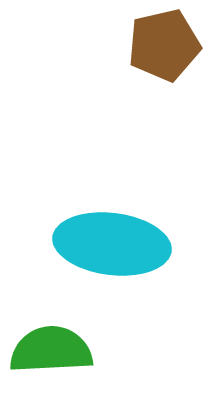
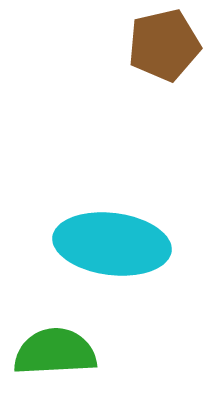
green semicircle: moved 4 px right, 2 px down
